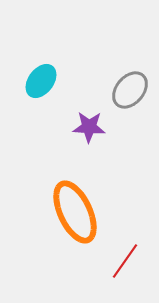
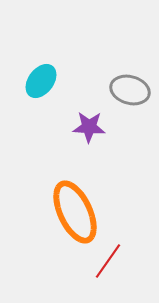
gray ellipse: rotated 66 degrees clockwise
red line: moved 17 px left
